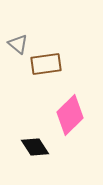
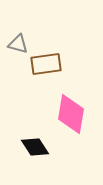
gray triangle: rotated 25 degrees counterclockwise
pink diamond: moved 1 px right, 1 px up; rotated 36 degrees counterclockwise
